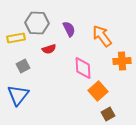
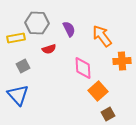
blue triangle: rotated 20 degrees counterclockwise
